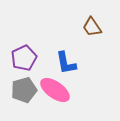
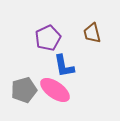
brown trapezoid: moved 6 px down; rotated 20 degrees clockwise
purple pentagon: moved 24 px right, 20 px up
blue L-shape: moved 2 px left, 3 px down
